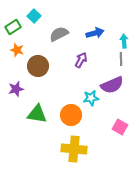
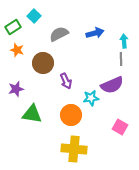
purple arrow: moved 15 px left, 21 px down; rotated 126 degrees clockwise
brown circle: moved 5 px right, 3 px up
green triangle: moved 5 px left
